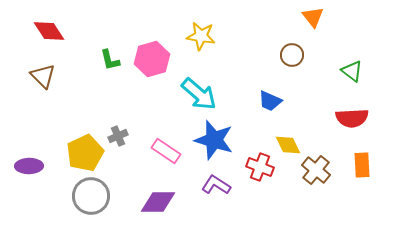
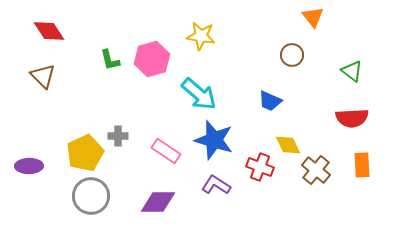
gray cross: rotated 24 degrees clockwise
